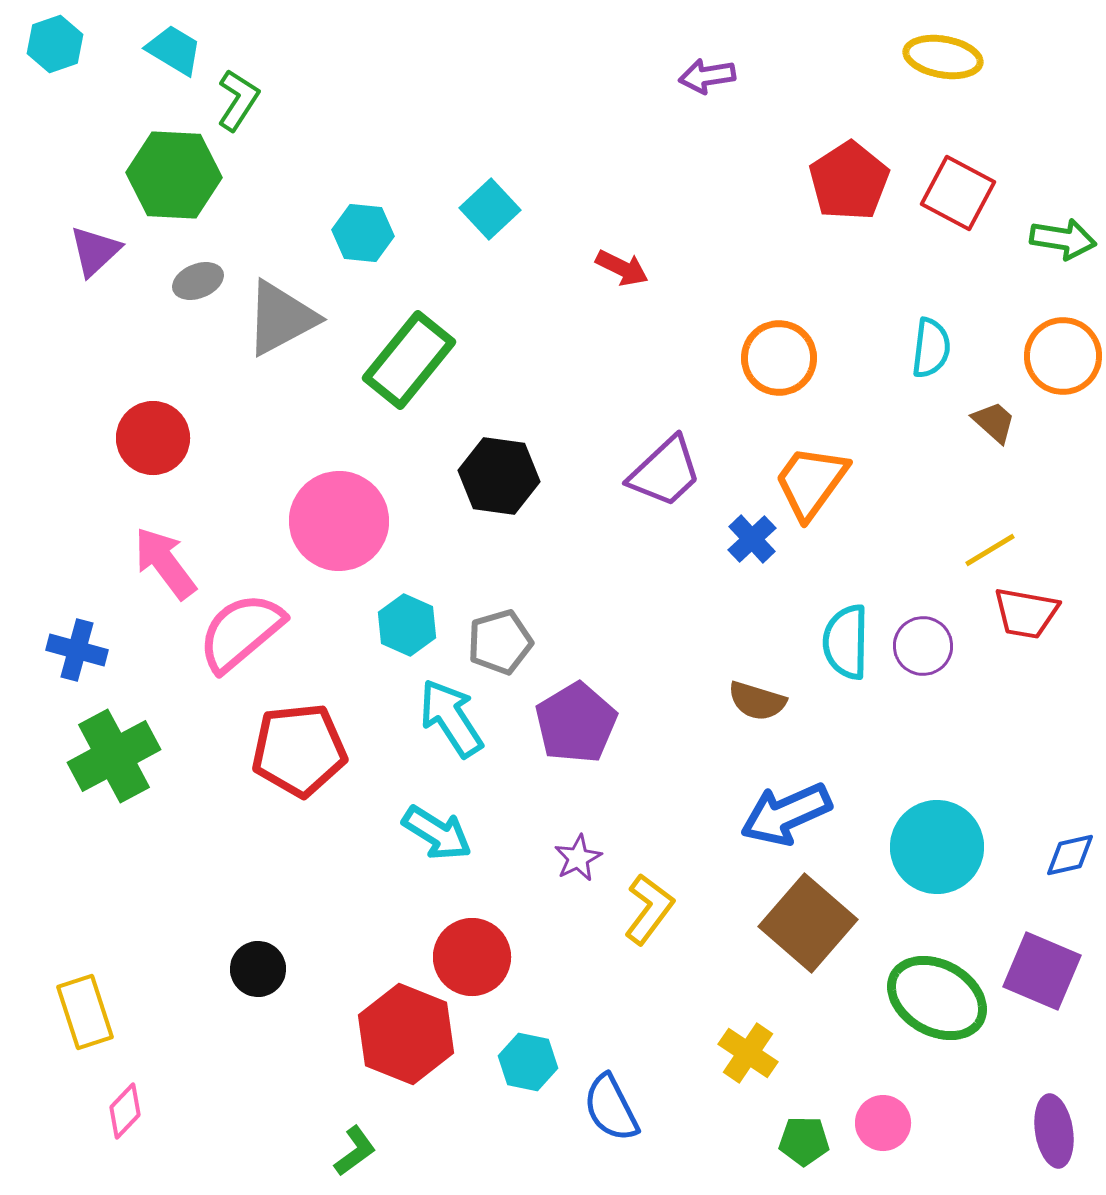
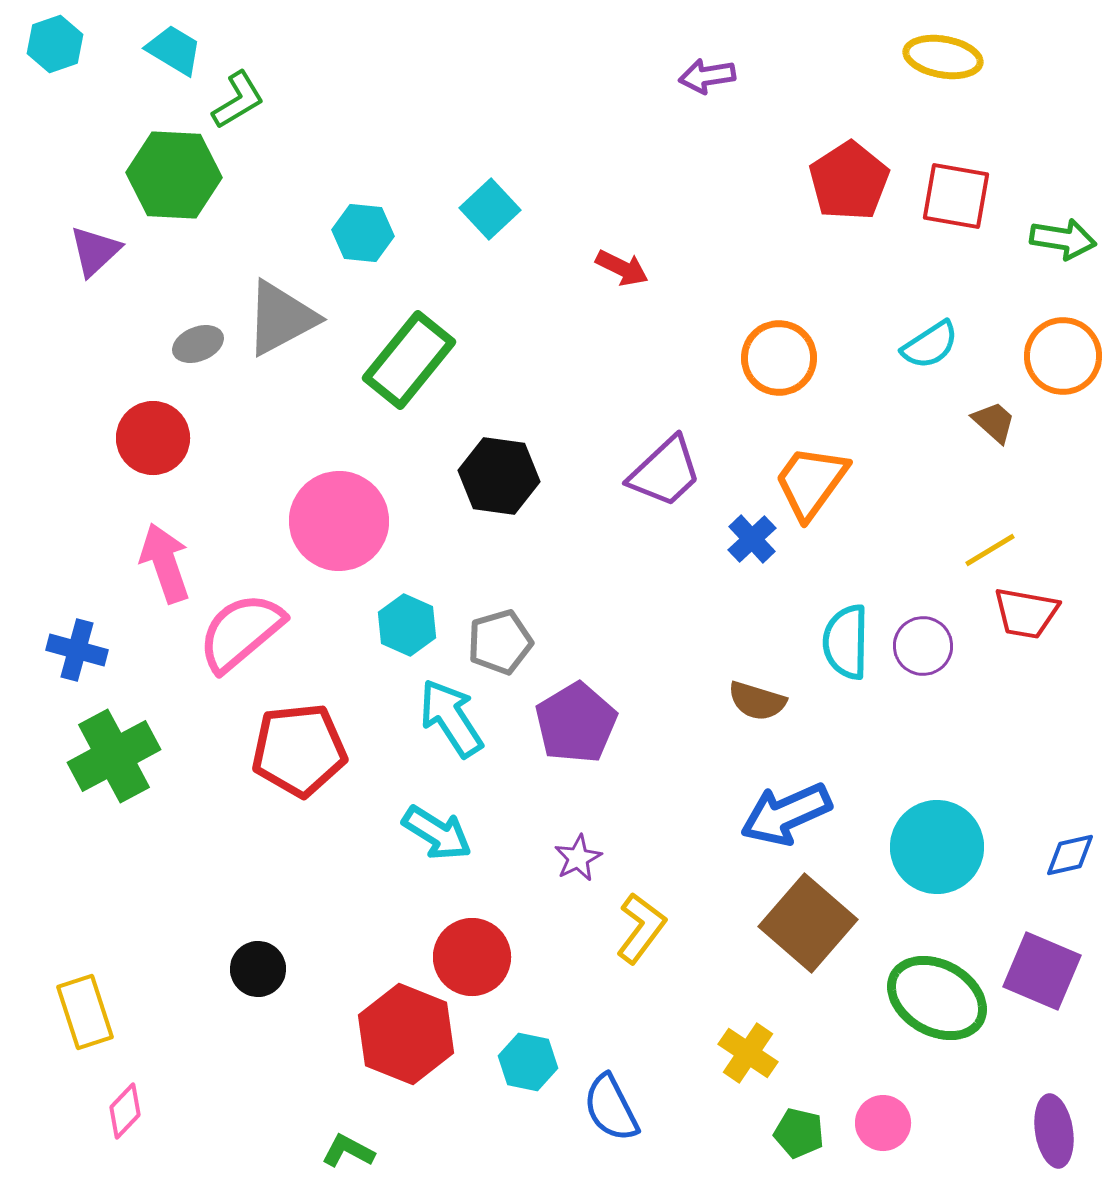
green L-shape at (238, 100): rotated 26 degrees clockwise
red square at (958, 193): moved 2 px left, 3 px down; rotated 18 degrees counterclockwise
gray ellipse at (198, 281): moved 63 px down
cyan semicircle at (931, 348): moved 1 px left, 3 px up; rotated 50 degrees clockwise
pink arrow at (165, 563): rotated 18 degrees clockwise
yellow L-shape at (649, 909): moved 8 px left, 19 px down
green pentagon at (804, 1141): moved 5 px left, 8 px up; rotated 12 degrees clockwise
green L-shape at (355, 1151): moved 7 px left; rotated 116 degrees counterclockwise
